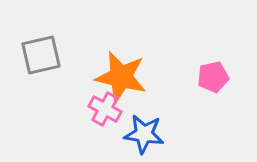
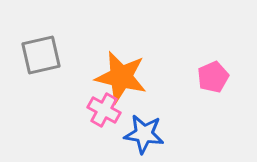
pink pentagon: rotated 12 degrees counterclockwise
pink cross: moved 1 px left, 1 px down
